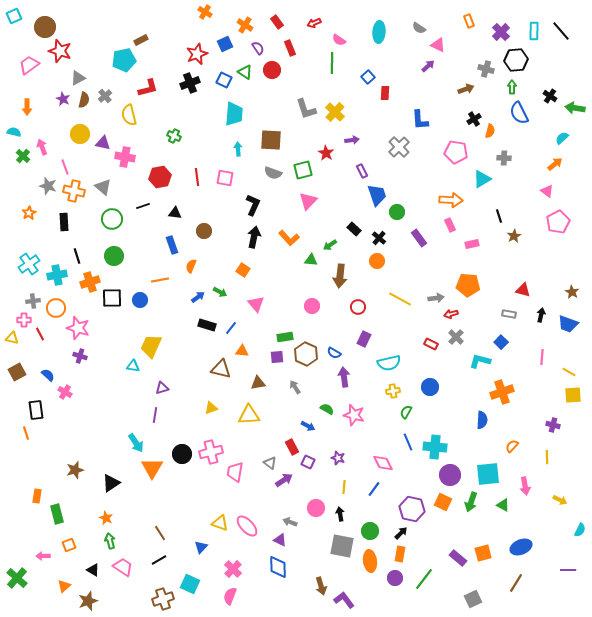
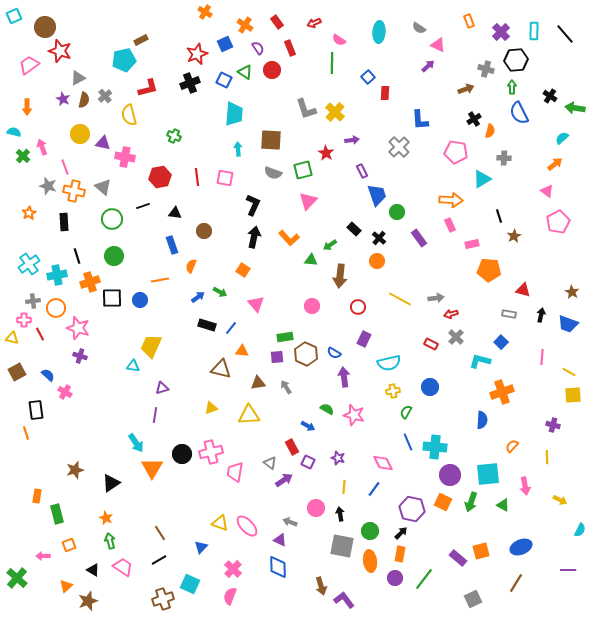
black line at (561, 31): moved 4 px right, 3 px down
orange pentagon at (468, 285): moved 21 px right, 15 px up
gray arrow at (295, 387): moved 9 px left
orange square at (483, 553): moved 2 px left, 2 px up
orange triangle at (64, 586): moved 2 px right
